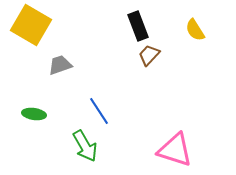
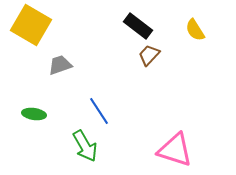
black rectangle: rotated 32 degrees counterclockwise
